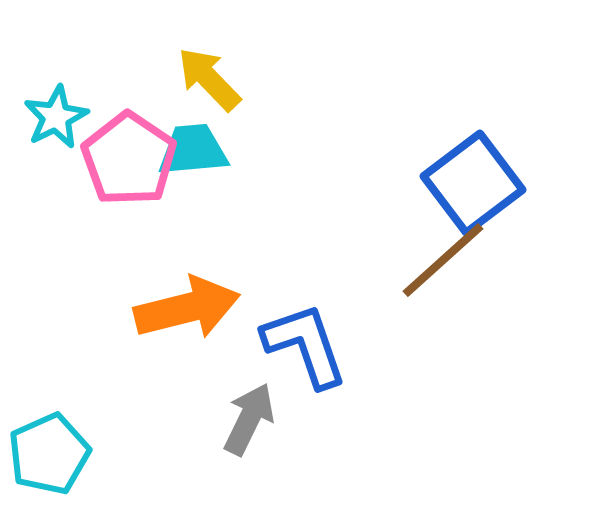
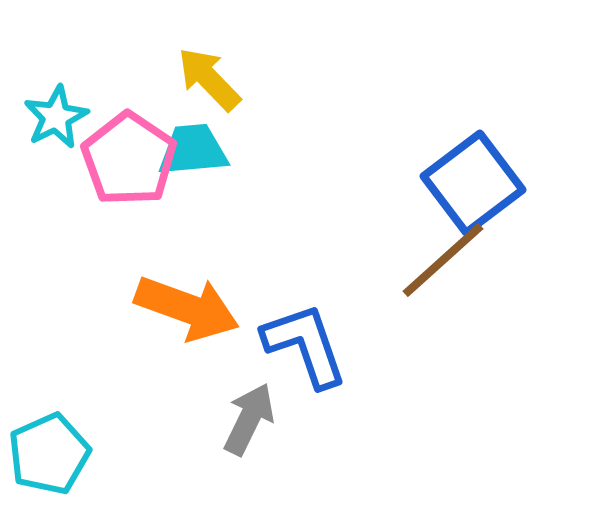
orange arrow: rotated 34 degrees clockwise
